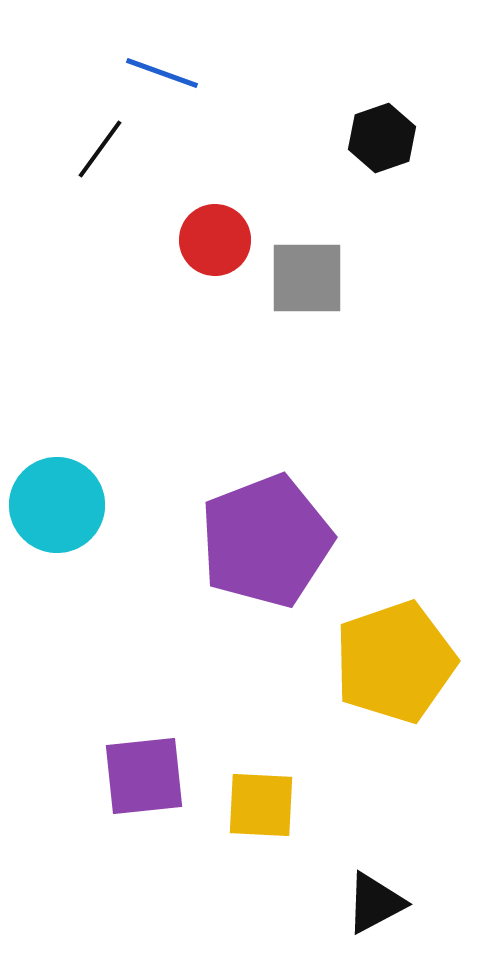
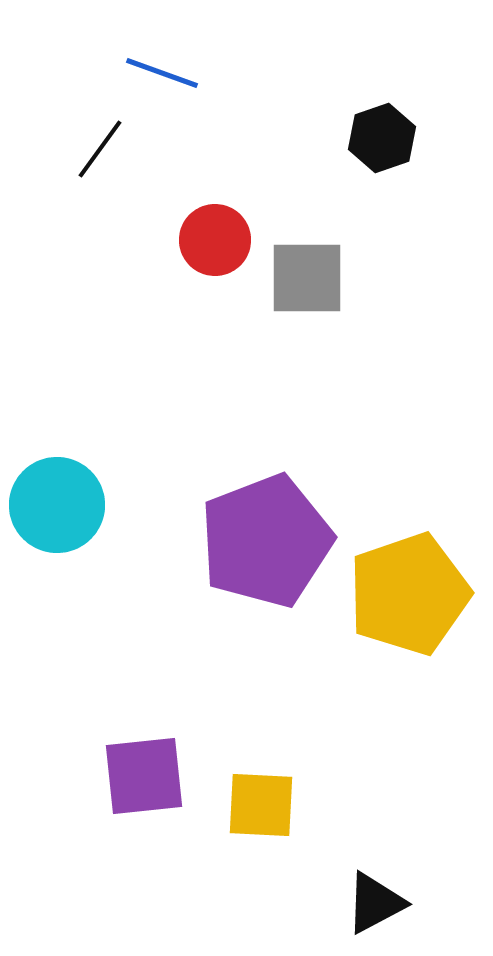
yellow pentagon: moved 14 px right, 68 px up
